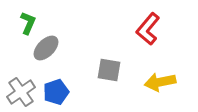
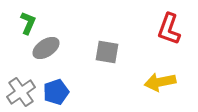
red L-shape: moved 21 px right; rotated 20 degrees counterclockwise
gray ellipse: rotated 12 degrees clockwise
gray square: moved 2 px left, 18 px up
